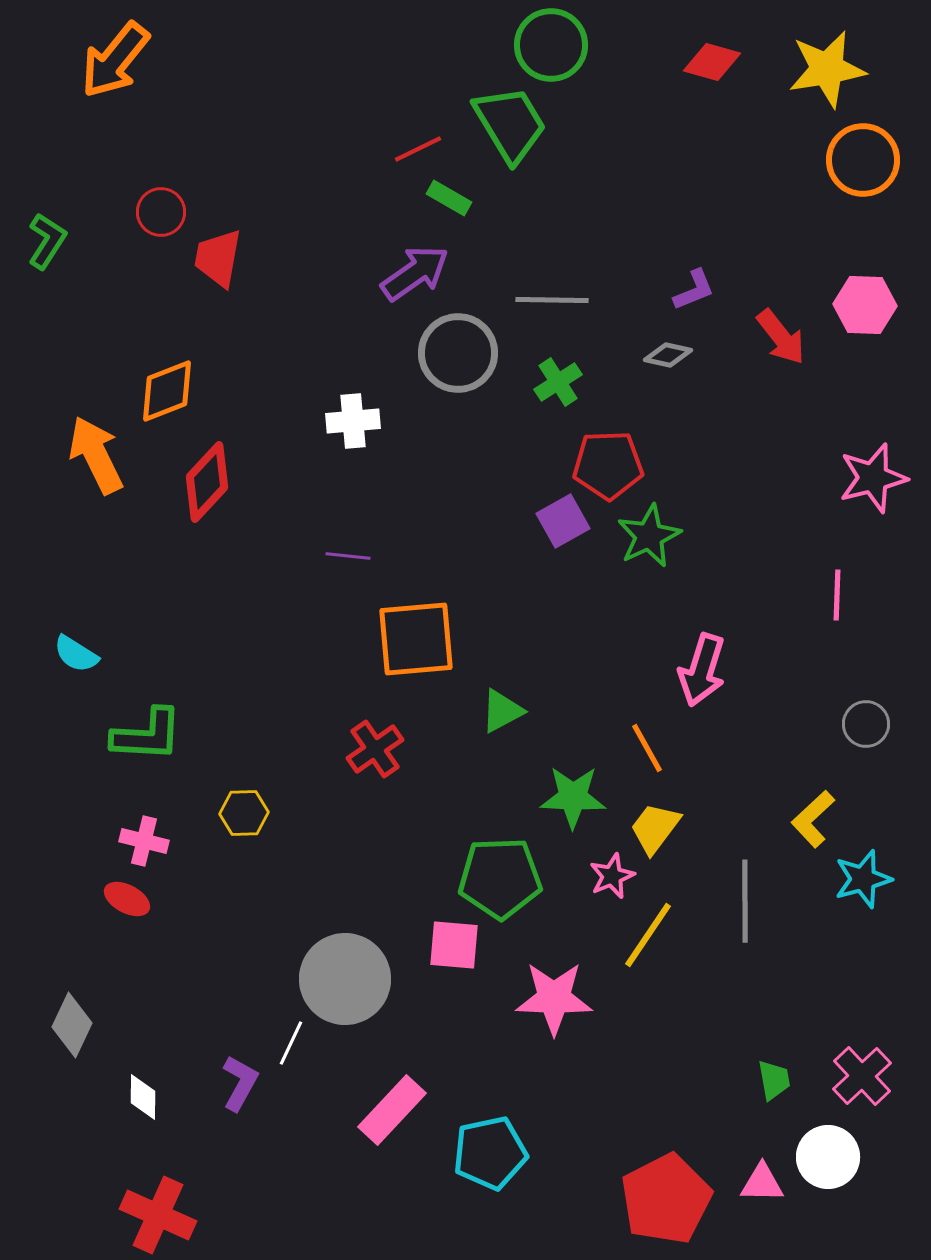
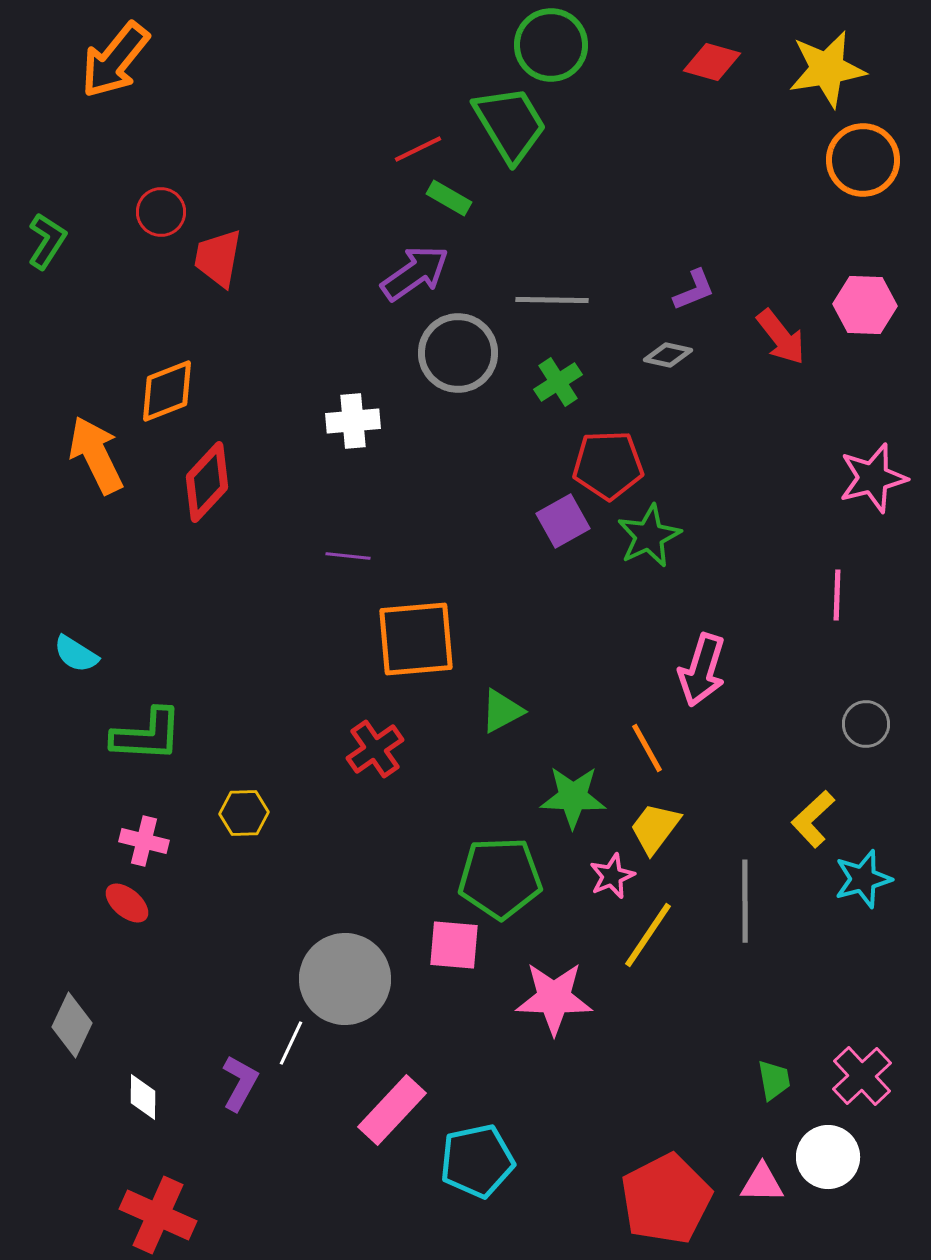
red ellipse at (127, 899): moved 4 px down; rotated 12 degrees clockwise
cyan pentagon at (490, 1153): moved 13 px left, 8 px down
